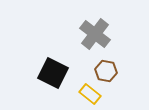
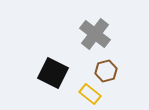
brown hexagon: rotated 25 degrees counterclockwise
